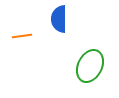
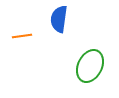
blue semicircle: rotated 8 degrees clockwise
